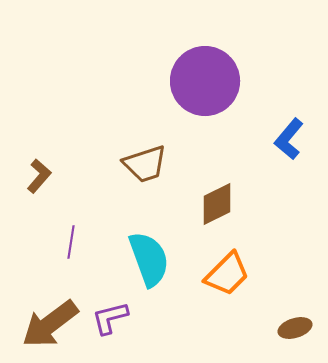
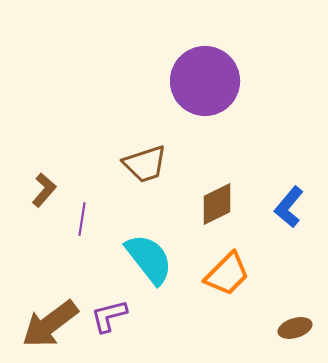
blue L-shape: moved 68 px down
brown L-shape: moved 5 px right, 14 px down
purple line: moved 11 px right, 23 px up
cyan semicircle: rotated 18 degrees counterclockwise
purple L-shape: moved 1 px left, 2 px up
